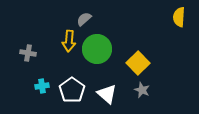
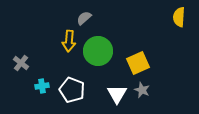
gray semicircle: moved 1 px up
green circle: moved 1 px right, 2 px down
gray cross: moved 7 px left, 10 px down; rotated 28 degrees clockwise
yellow square: rotated 20 degrees clockwise
white pentagon: rotated 15 degrees counterclockwise
white triangle: moved 10 px right; rotated 20 degrees clockwise
